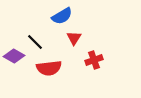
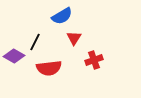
black line: rotated 72 degrees clockwise
